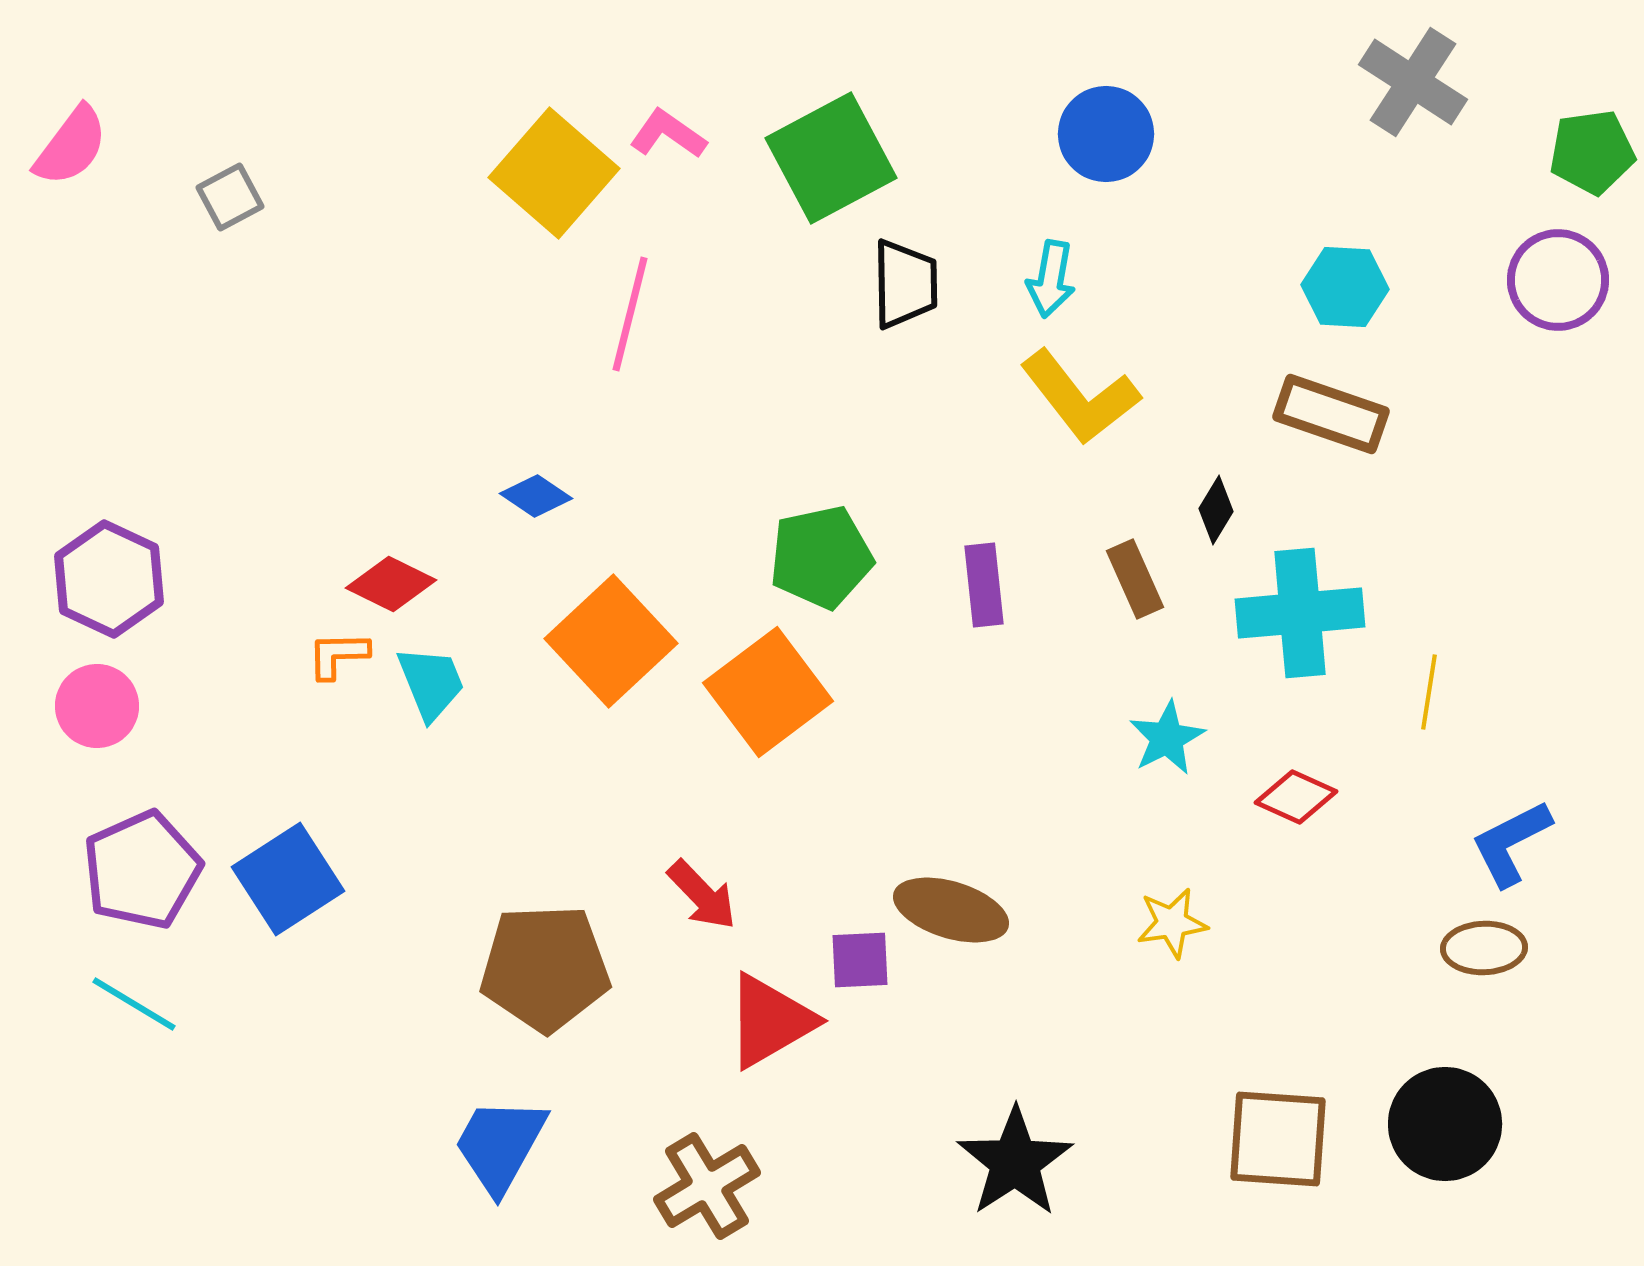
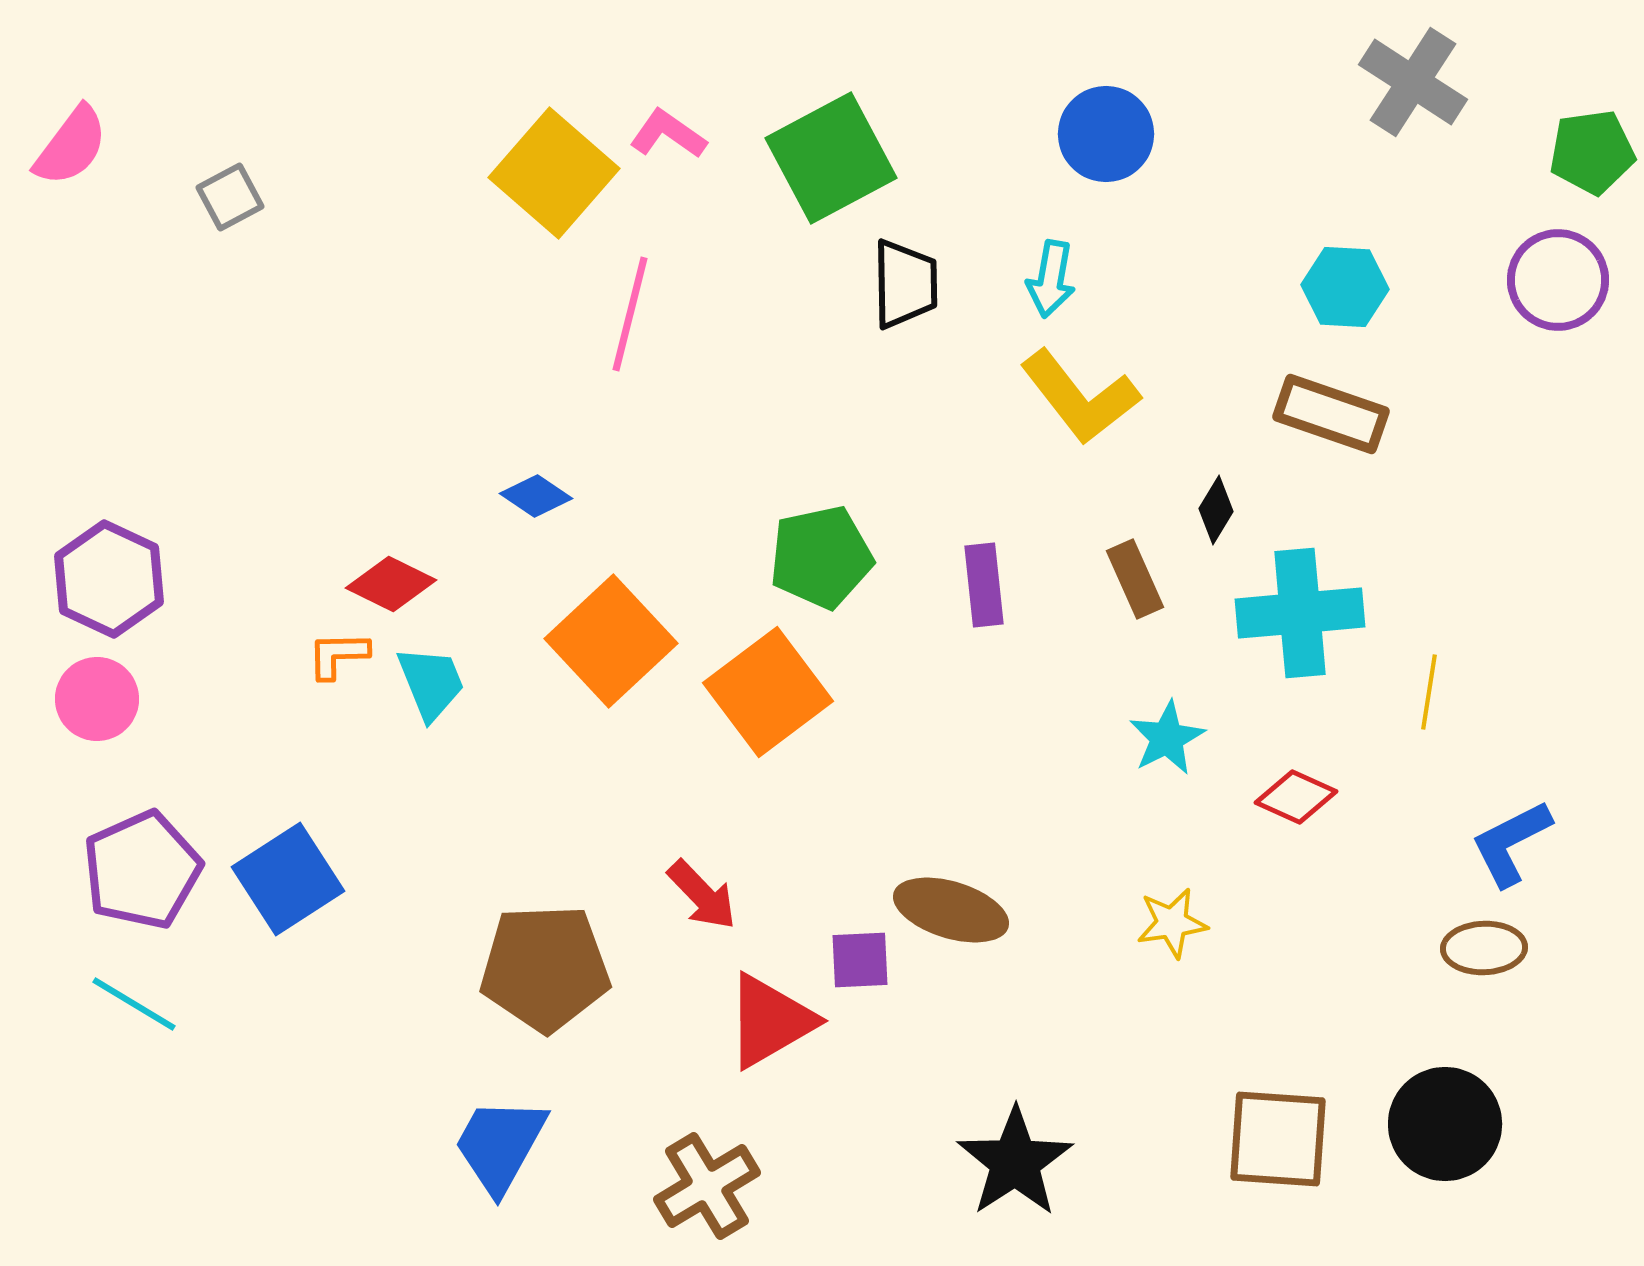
pink circle at (97, 706): moved 7 px up
